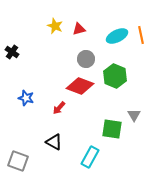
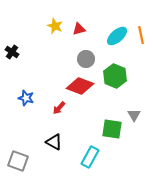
cyan ellipse: rotated 15 degrees counterclockwise
